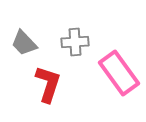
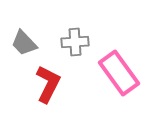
red L-shape: rotated 9 degrees clockwise
